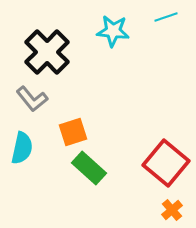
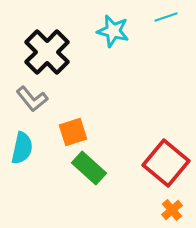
cyan star: rotated 8 degrees clockwise
